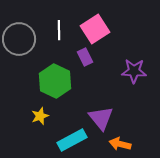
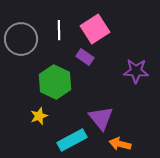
gray circle: moved 2 px right
purple rectangle: rotated 30 degrees counterclockwise
purple star: moved 2 px right
green hexagon: moved 1 px down
yellow star: moved 1 px left
